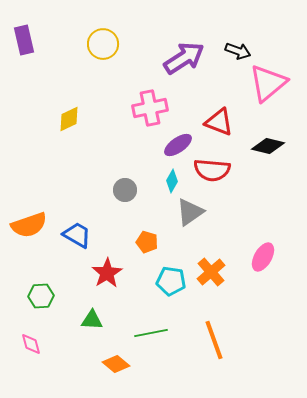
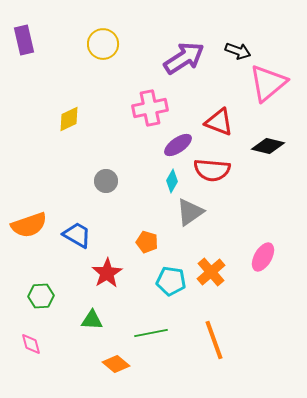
gray circle: moved 19 px left, 9 px up
